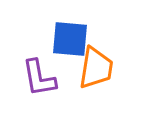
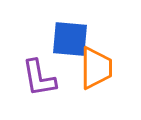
orange trapezoid: rotated 9 degrees counterclockwise
